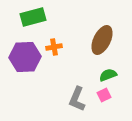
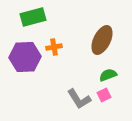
gray L-shape: moved 2 px right; rotated 55 degrees counterclockwise
